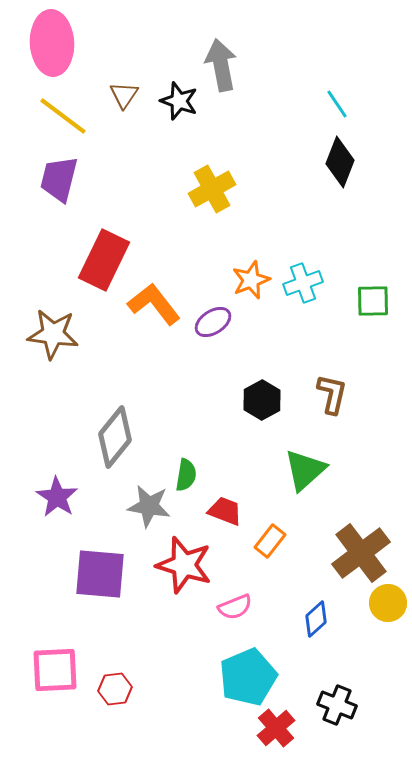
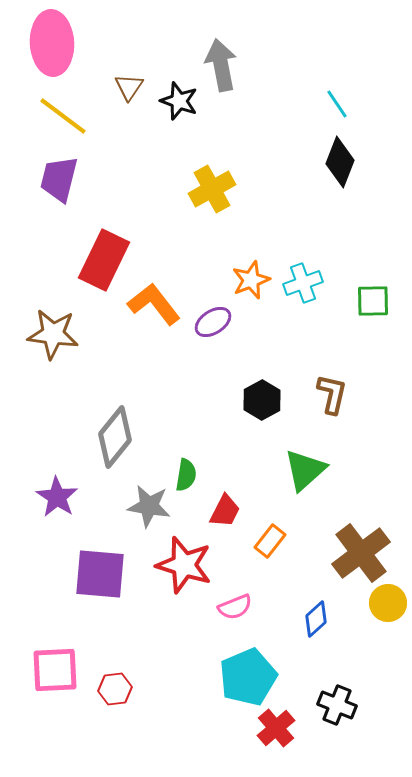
brown triangle: moved 5 px right, 8 px up
red trapezoid: rotated 96 degrees clockwise
